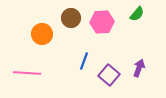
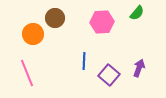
green semicircle: moved 1 px up
brown circle: moved 16 px left
orange circle: moved 9 px left
blue line: rotated 18 degrees counterclockwise
pink line: rotated 64 degrees clockwise
